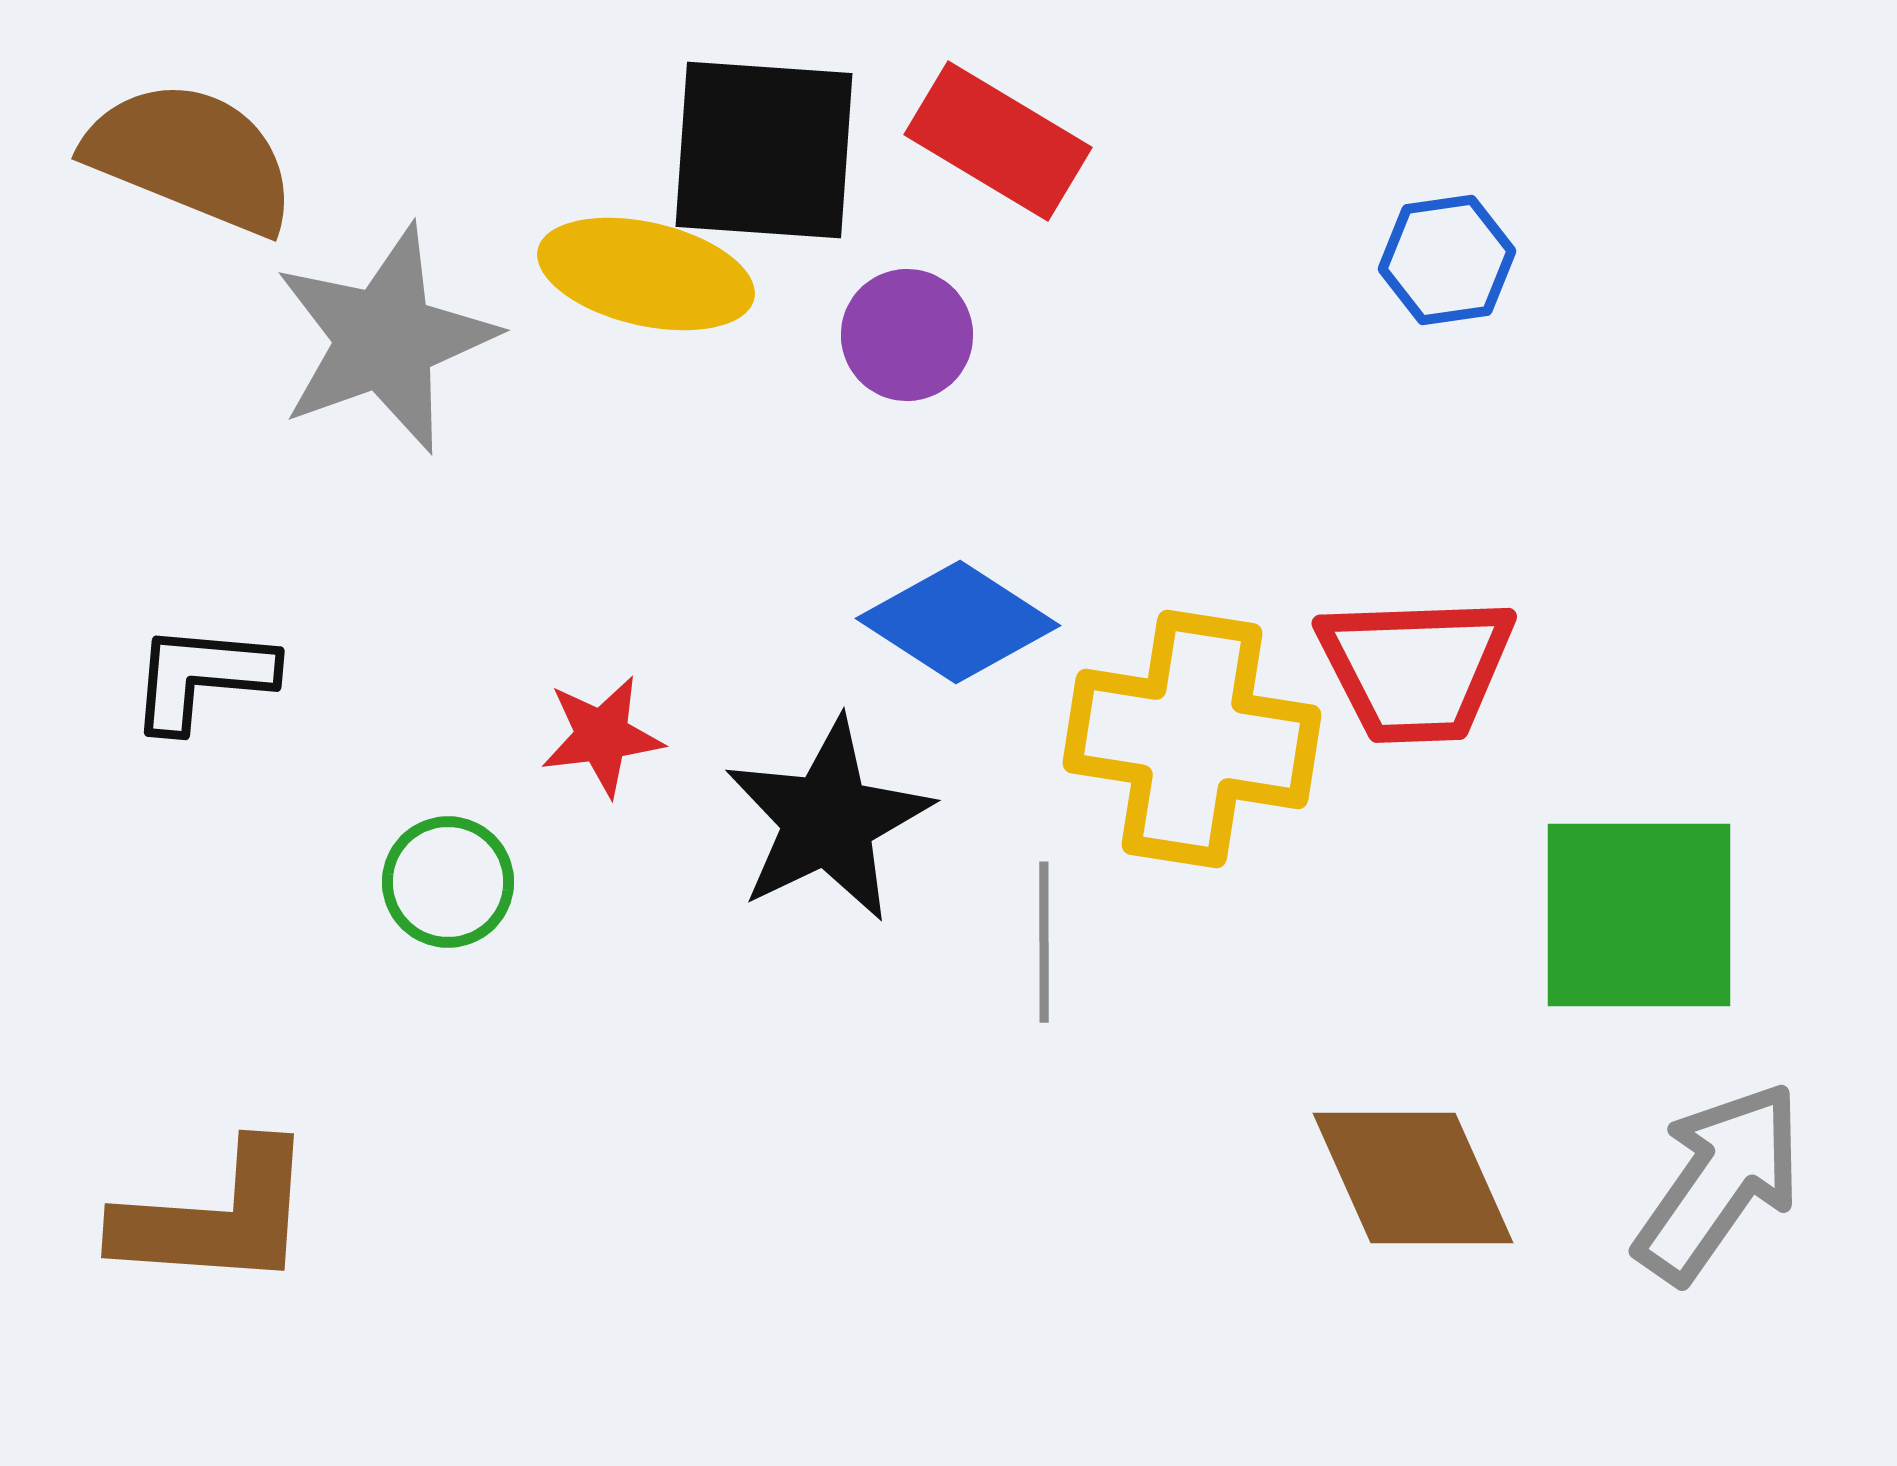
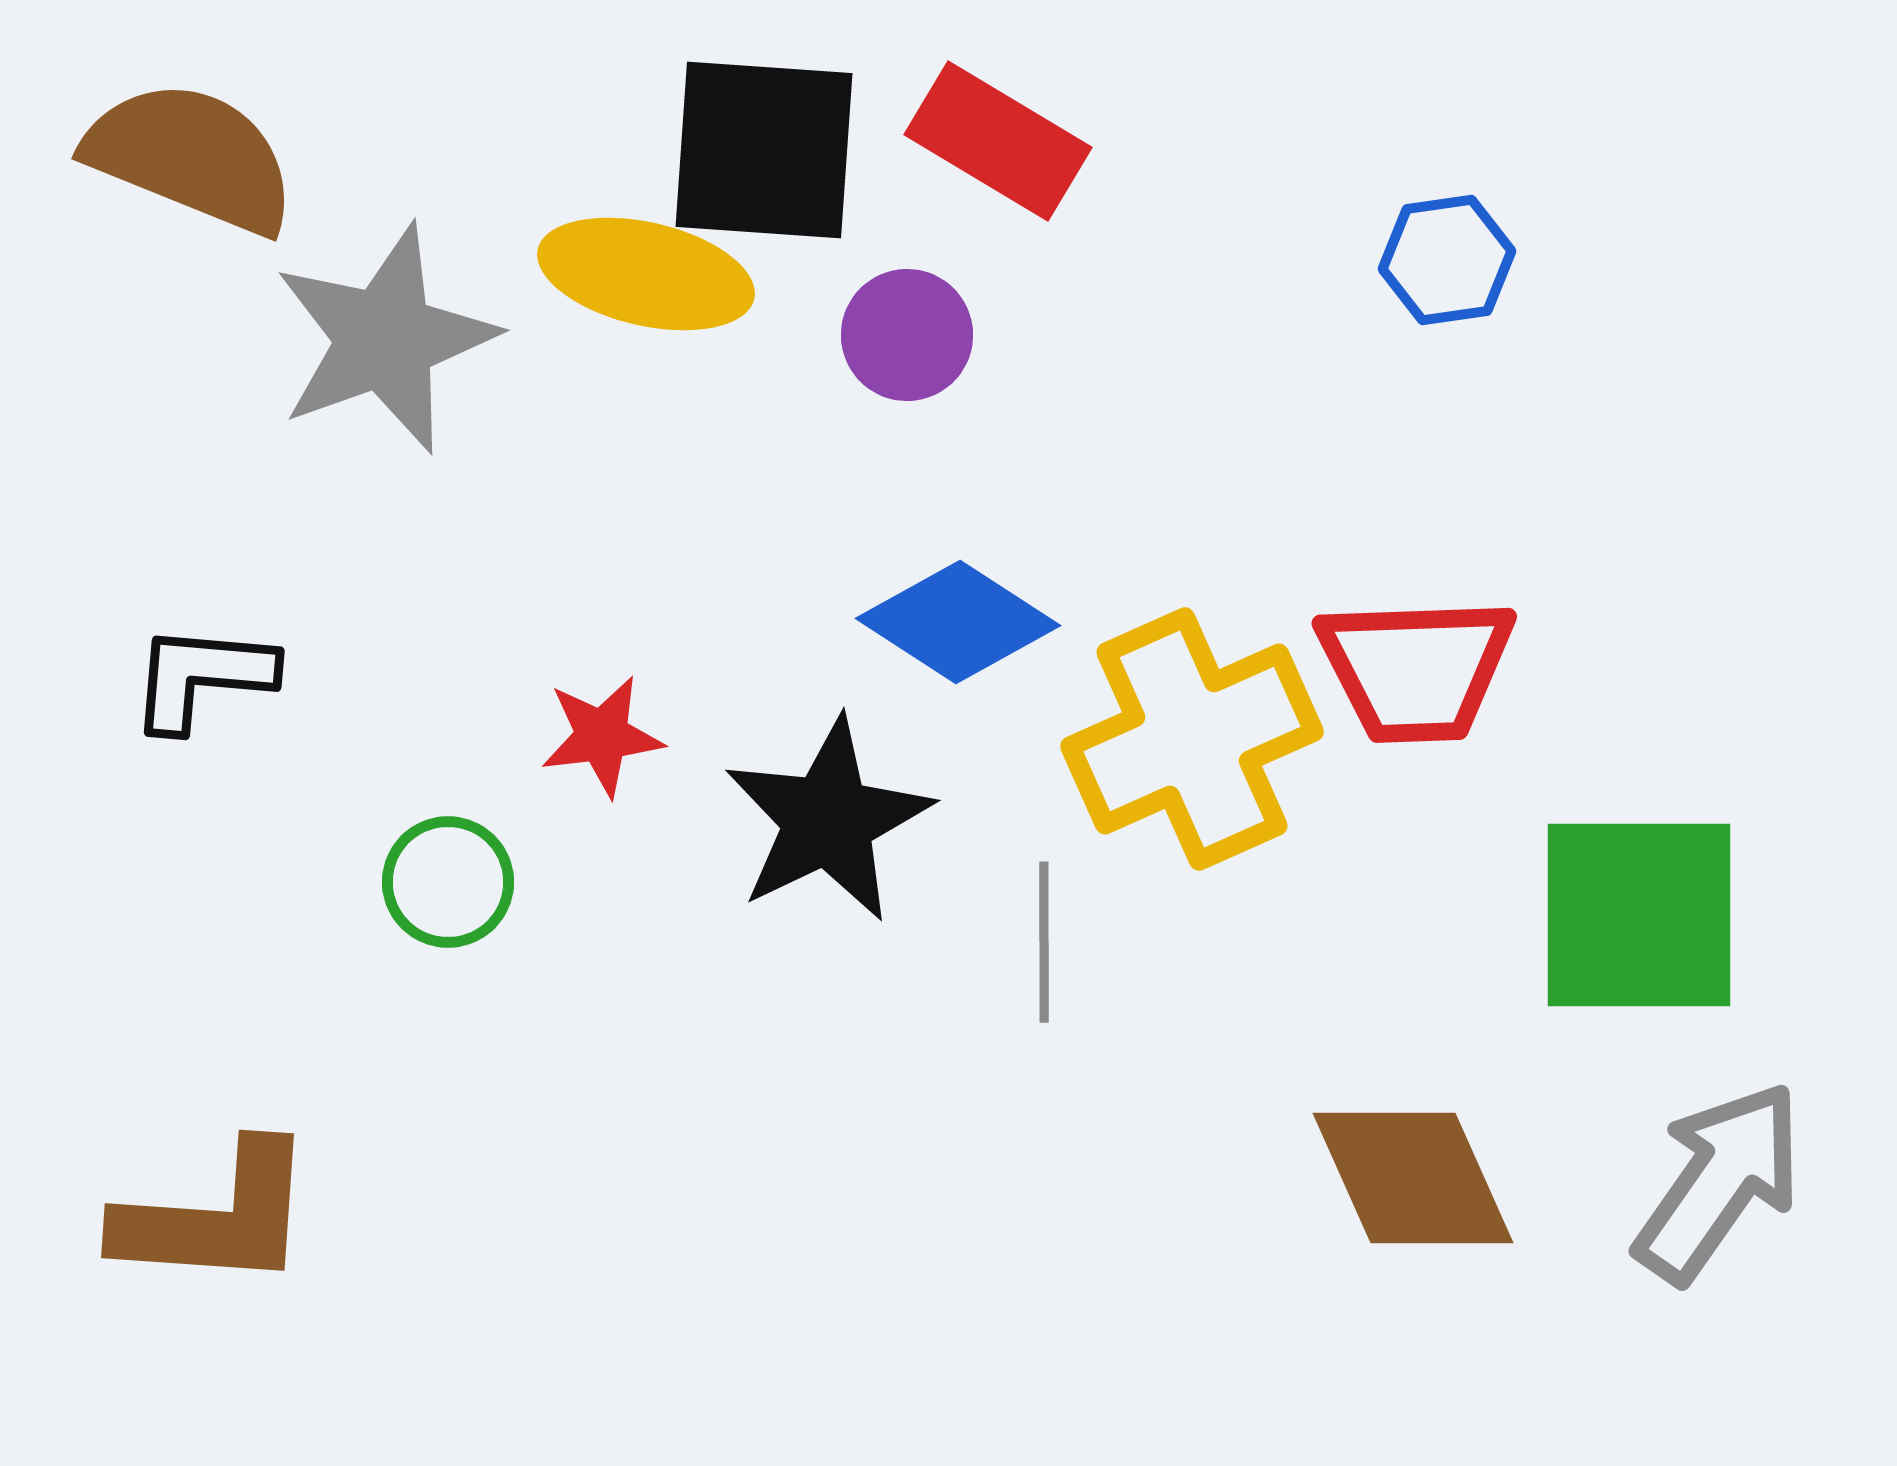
yellow cross: rotated 33 degrees counterclockwise
